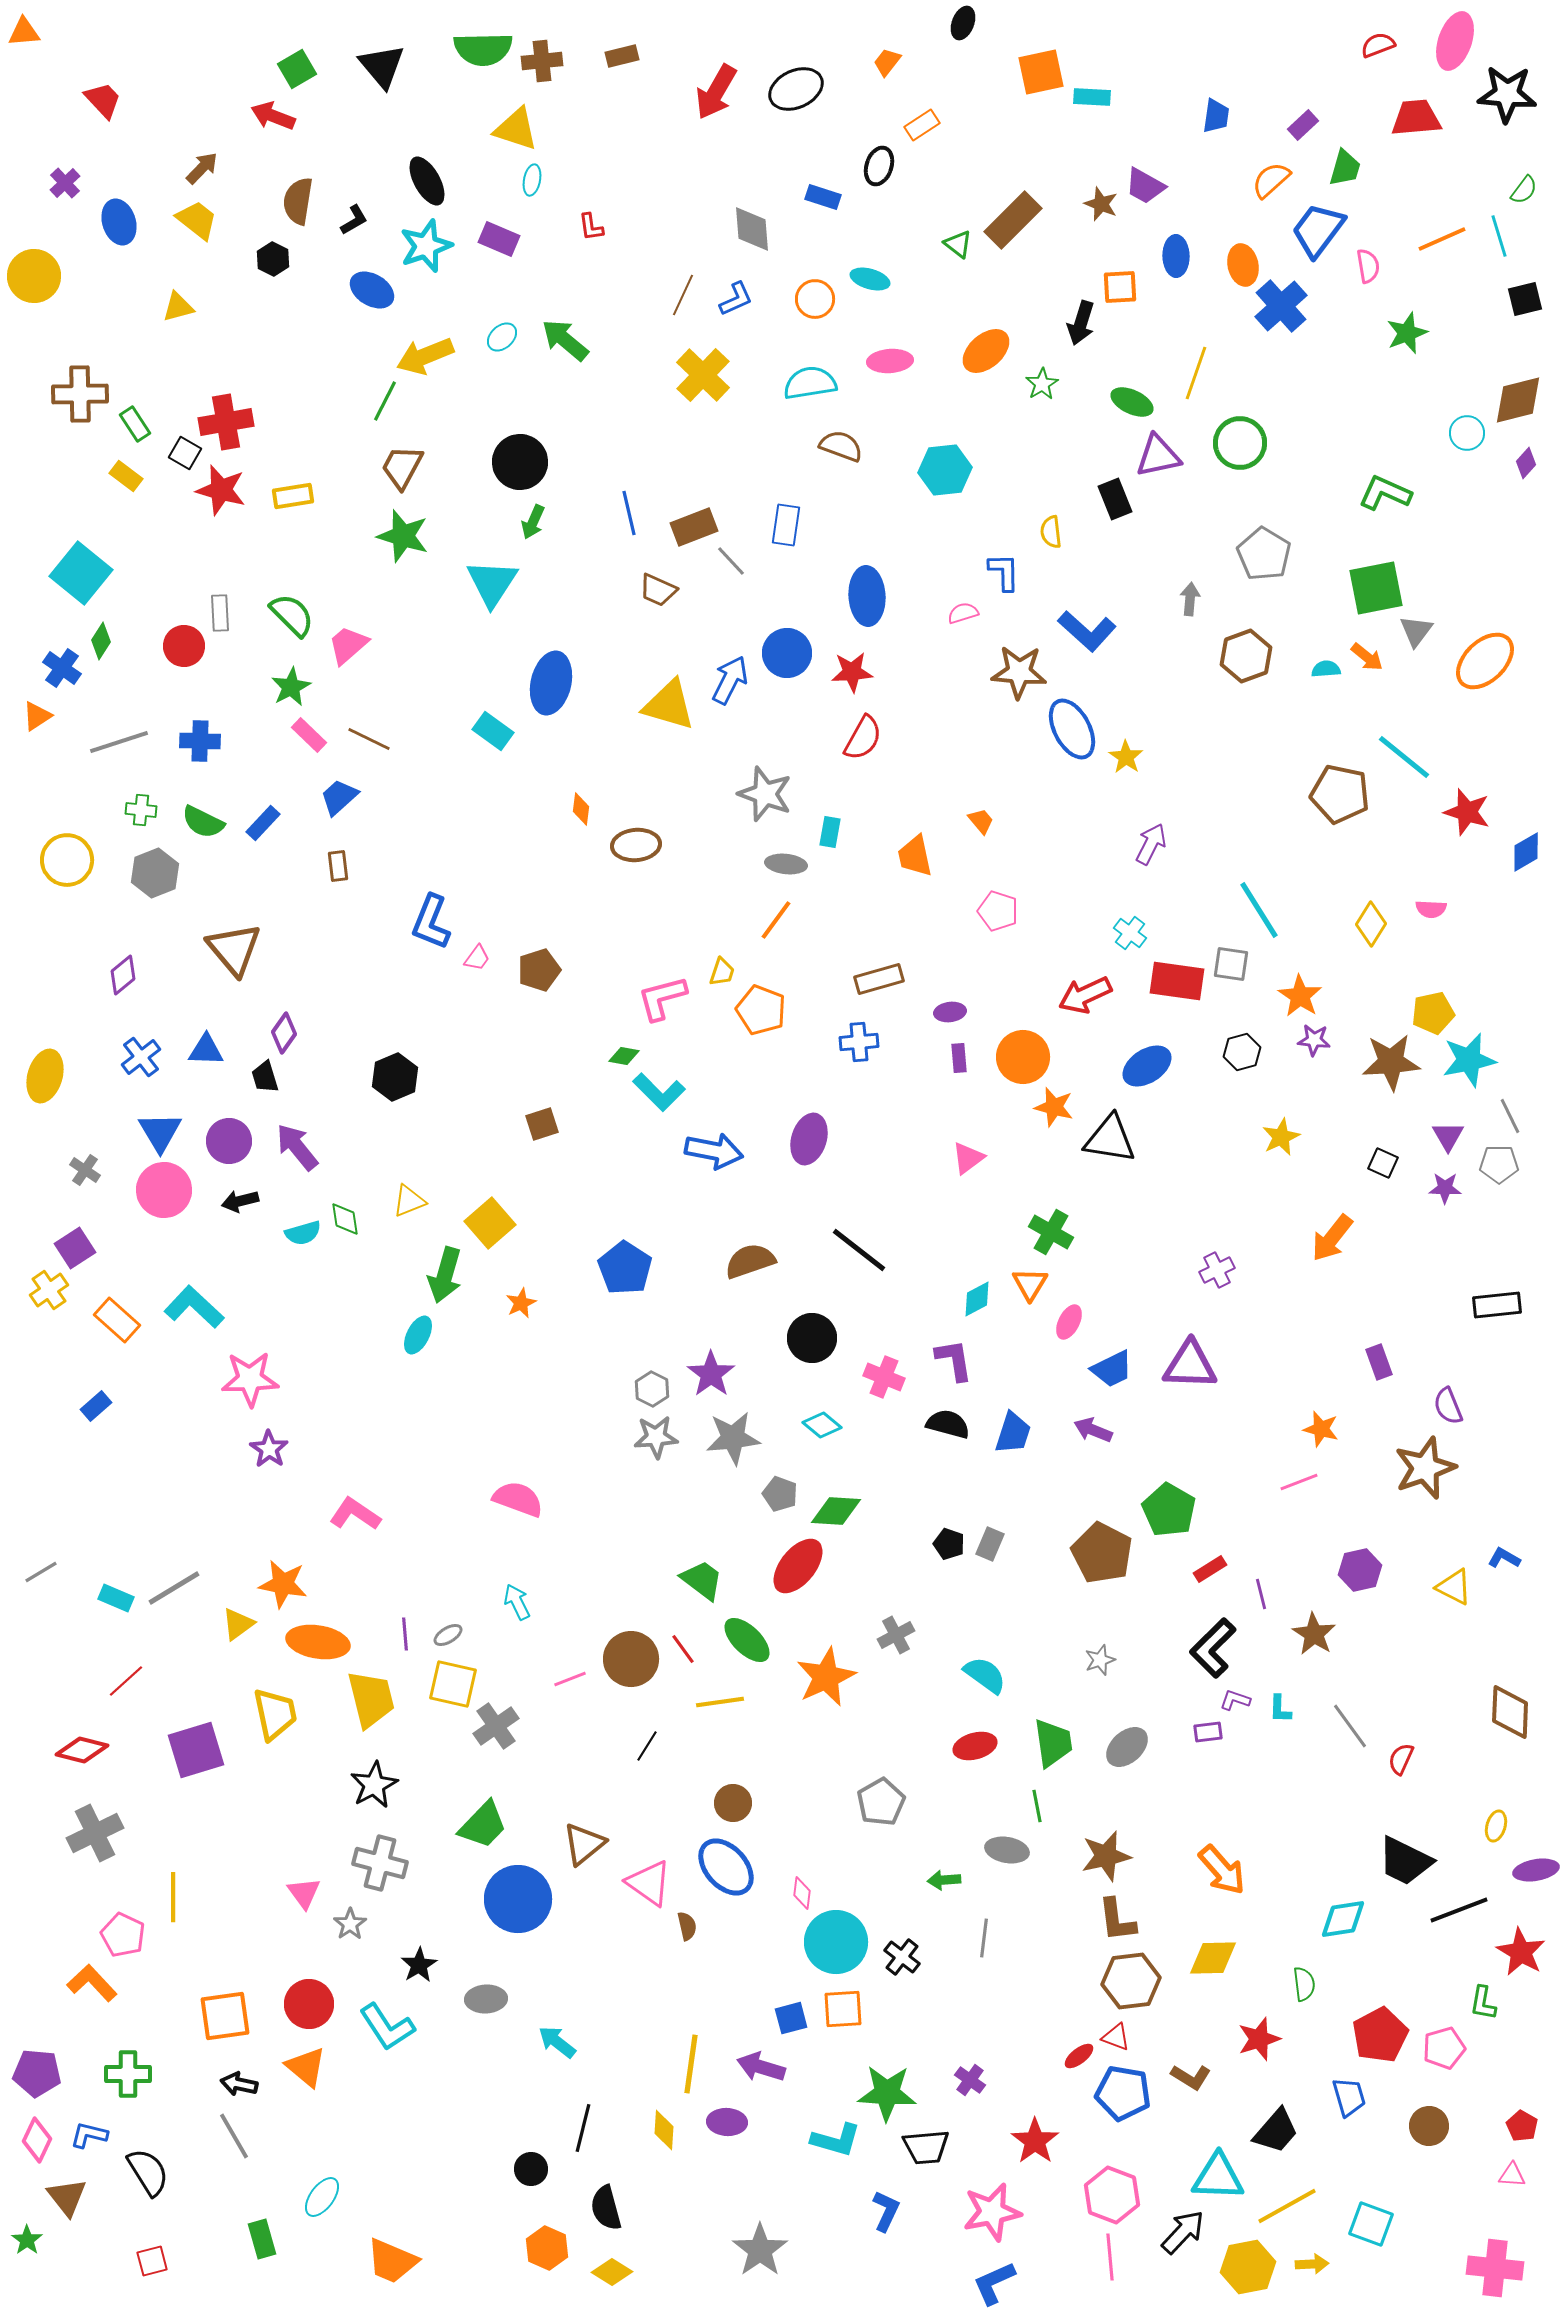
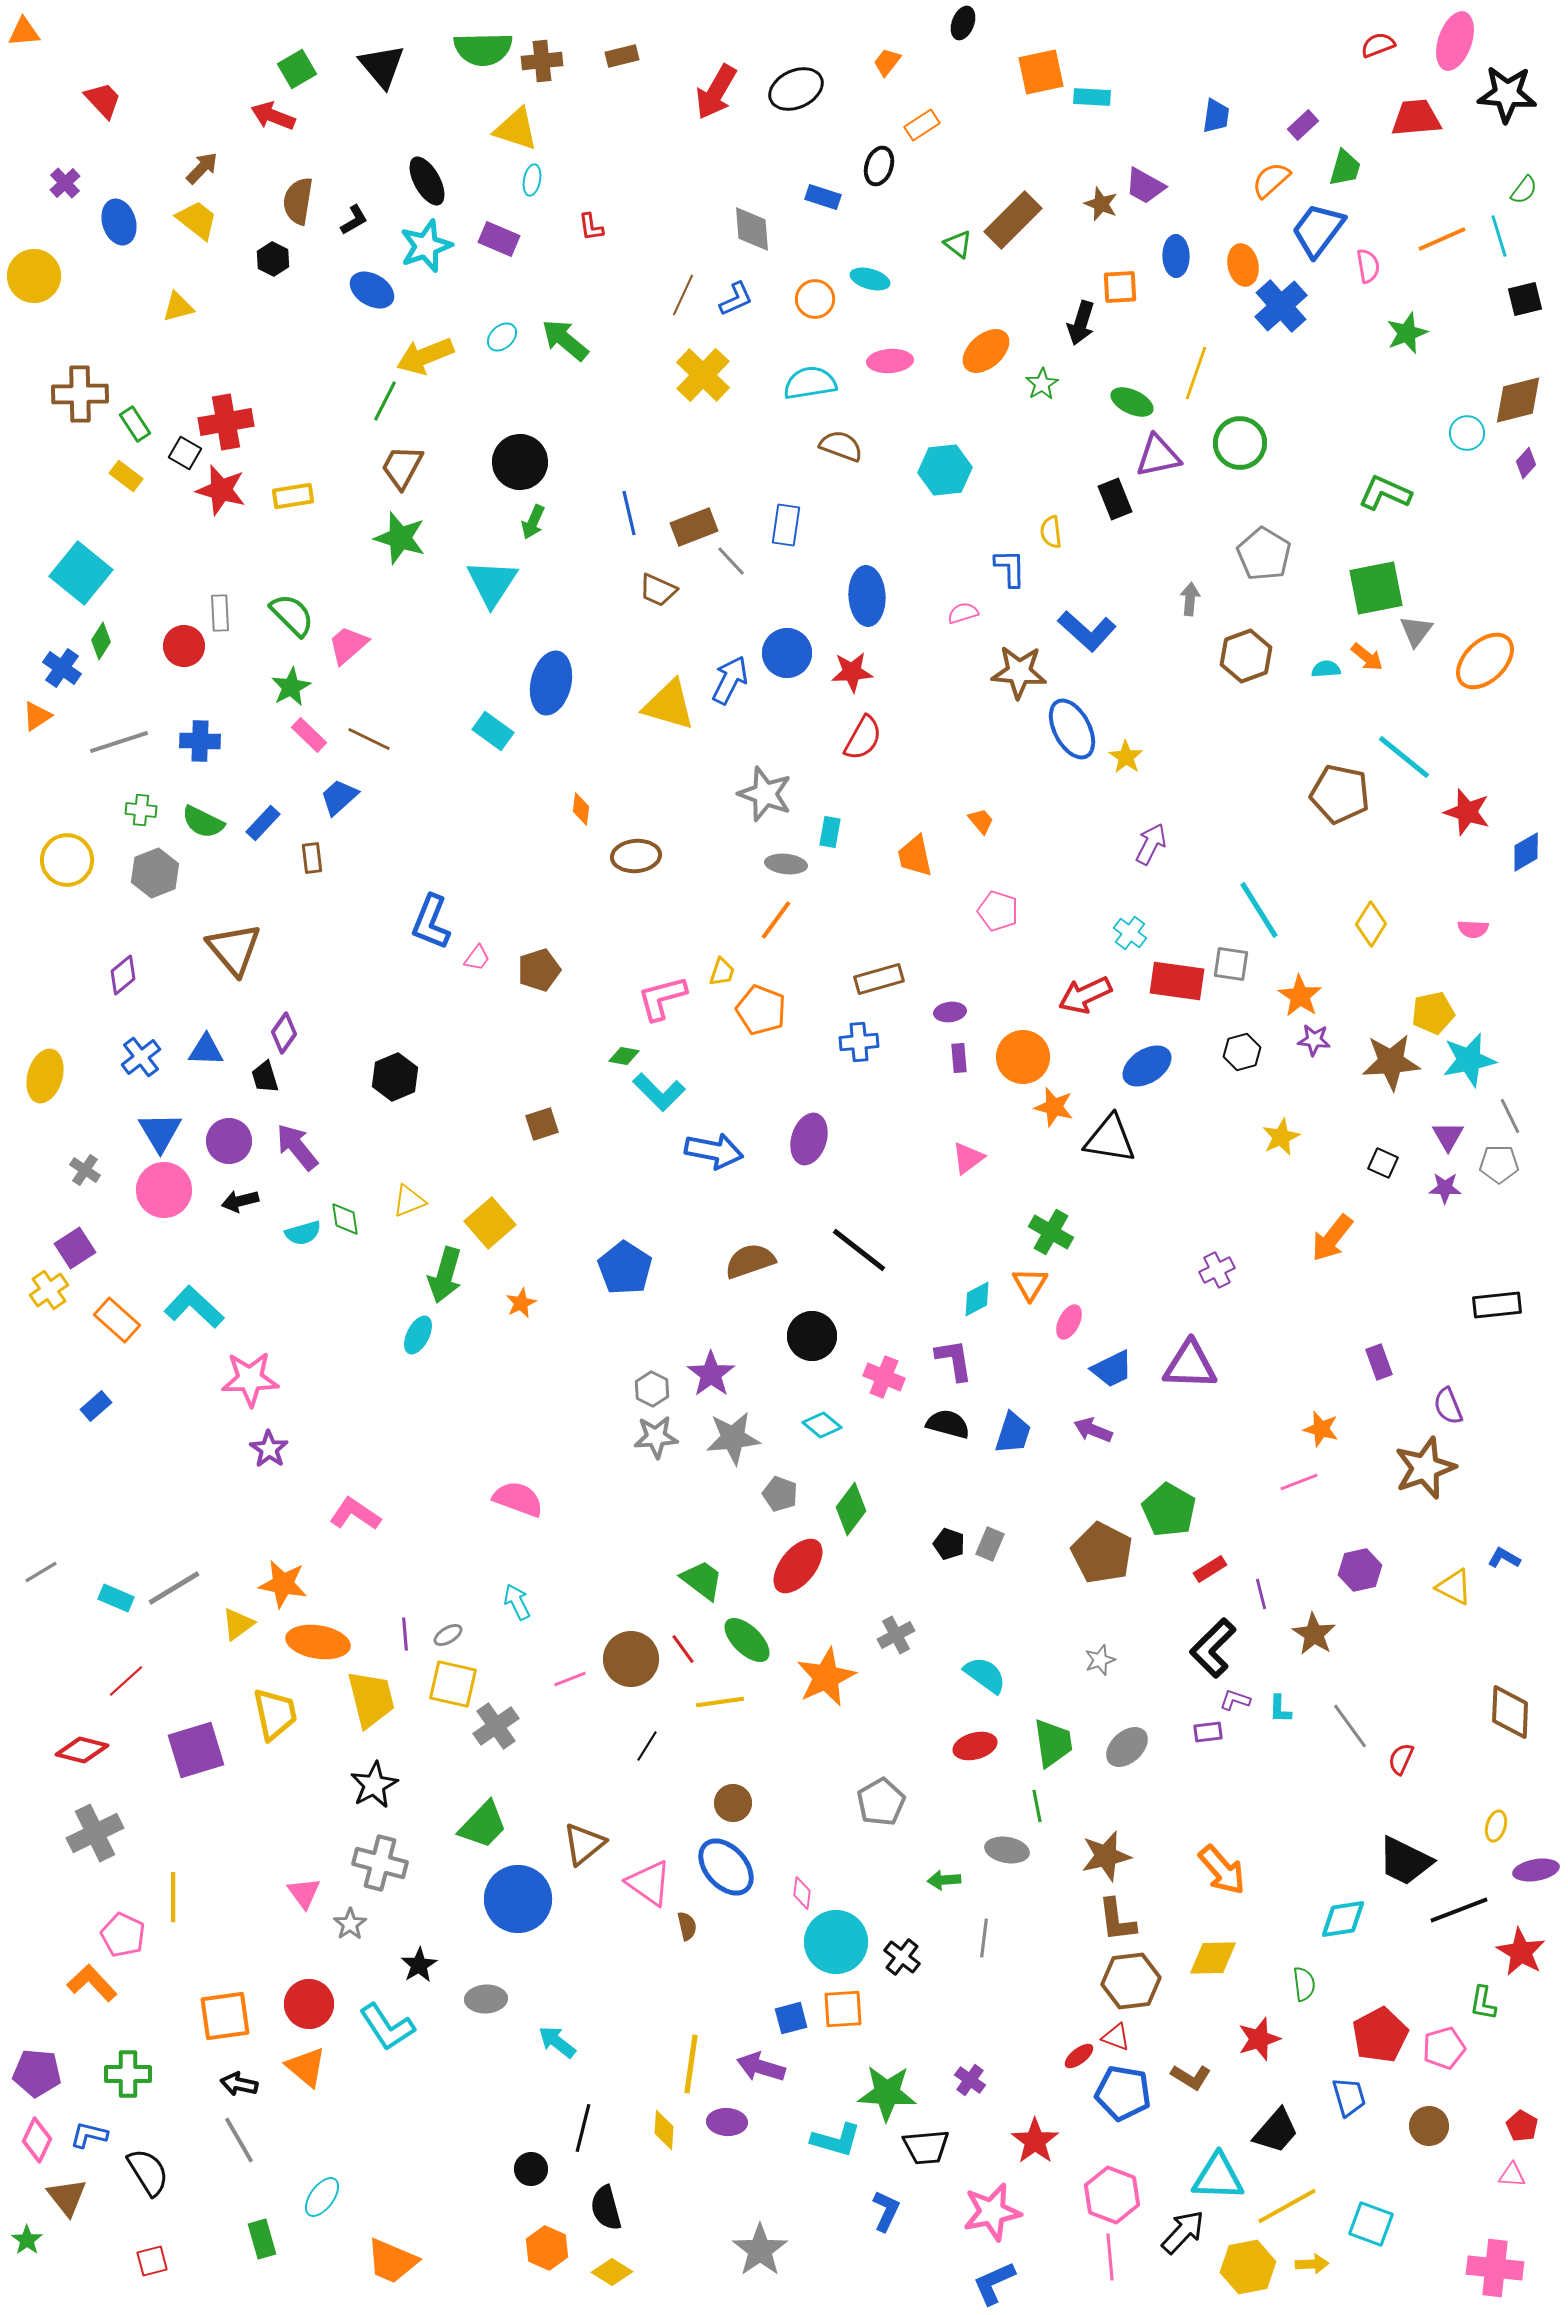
green star at (403, 536): moved 3 px left, 2 px down
blue L-shape at (1004, 572): moved 6 px right, 4 px up
brown ellipse at (636, 845): moved 11 px down
brown rectangle at (338, 866): moved 26 px left, 8 px up
pink semicircle at (1431, 909): moved 42 px right, 20 px down
black circle at (812, 1338): moved 2 px up
green diamond at (836, 1511): moved 15 px right, 2 px up; rotated 57 degrees counterclockwise
gray line at (234, 2136): moved 5 px right, 4 px down
